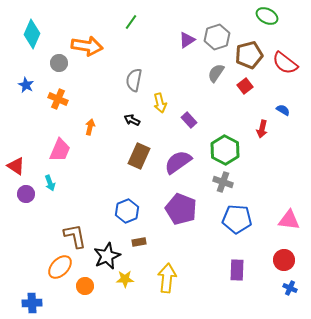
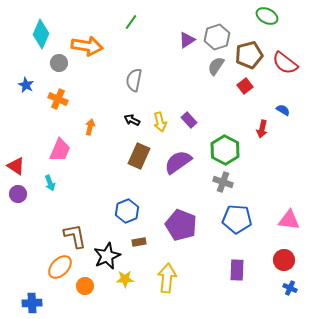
cyan diamond at (32, 34): moved 9 px right
gray semicircle at (216, 73): moved 7 px up
yellow arrow at (160, 103): moved 19 px down
purple circle at (26, 194): moved 8 px left
purple pentagon at (181, 209): moved 16 px down
